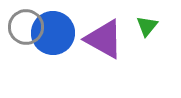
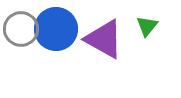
gray circle: moved 5 px left, 2 px down
blue circle: moved 3 px right, 4 px up
